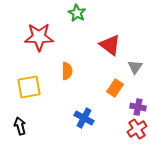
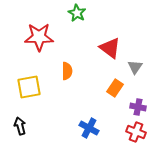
red triangle: moved 3 px down
blue cross: moved 5 px right, 10 px down
red cross: moved 1 px left, 3 px down; rotated 36 degrees counterclockwise
